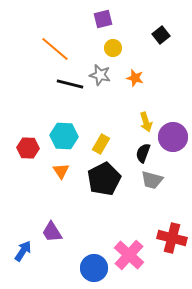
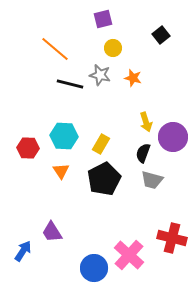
orange star: moved 2 px left
